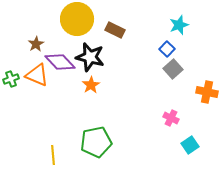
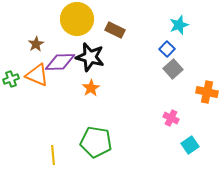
purple diamond: rotated 48 degrees counterclockwise
orange star: moved 3 px down
green pentagon: rotated 20 degrees clockwise
